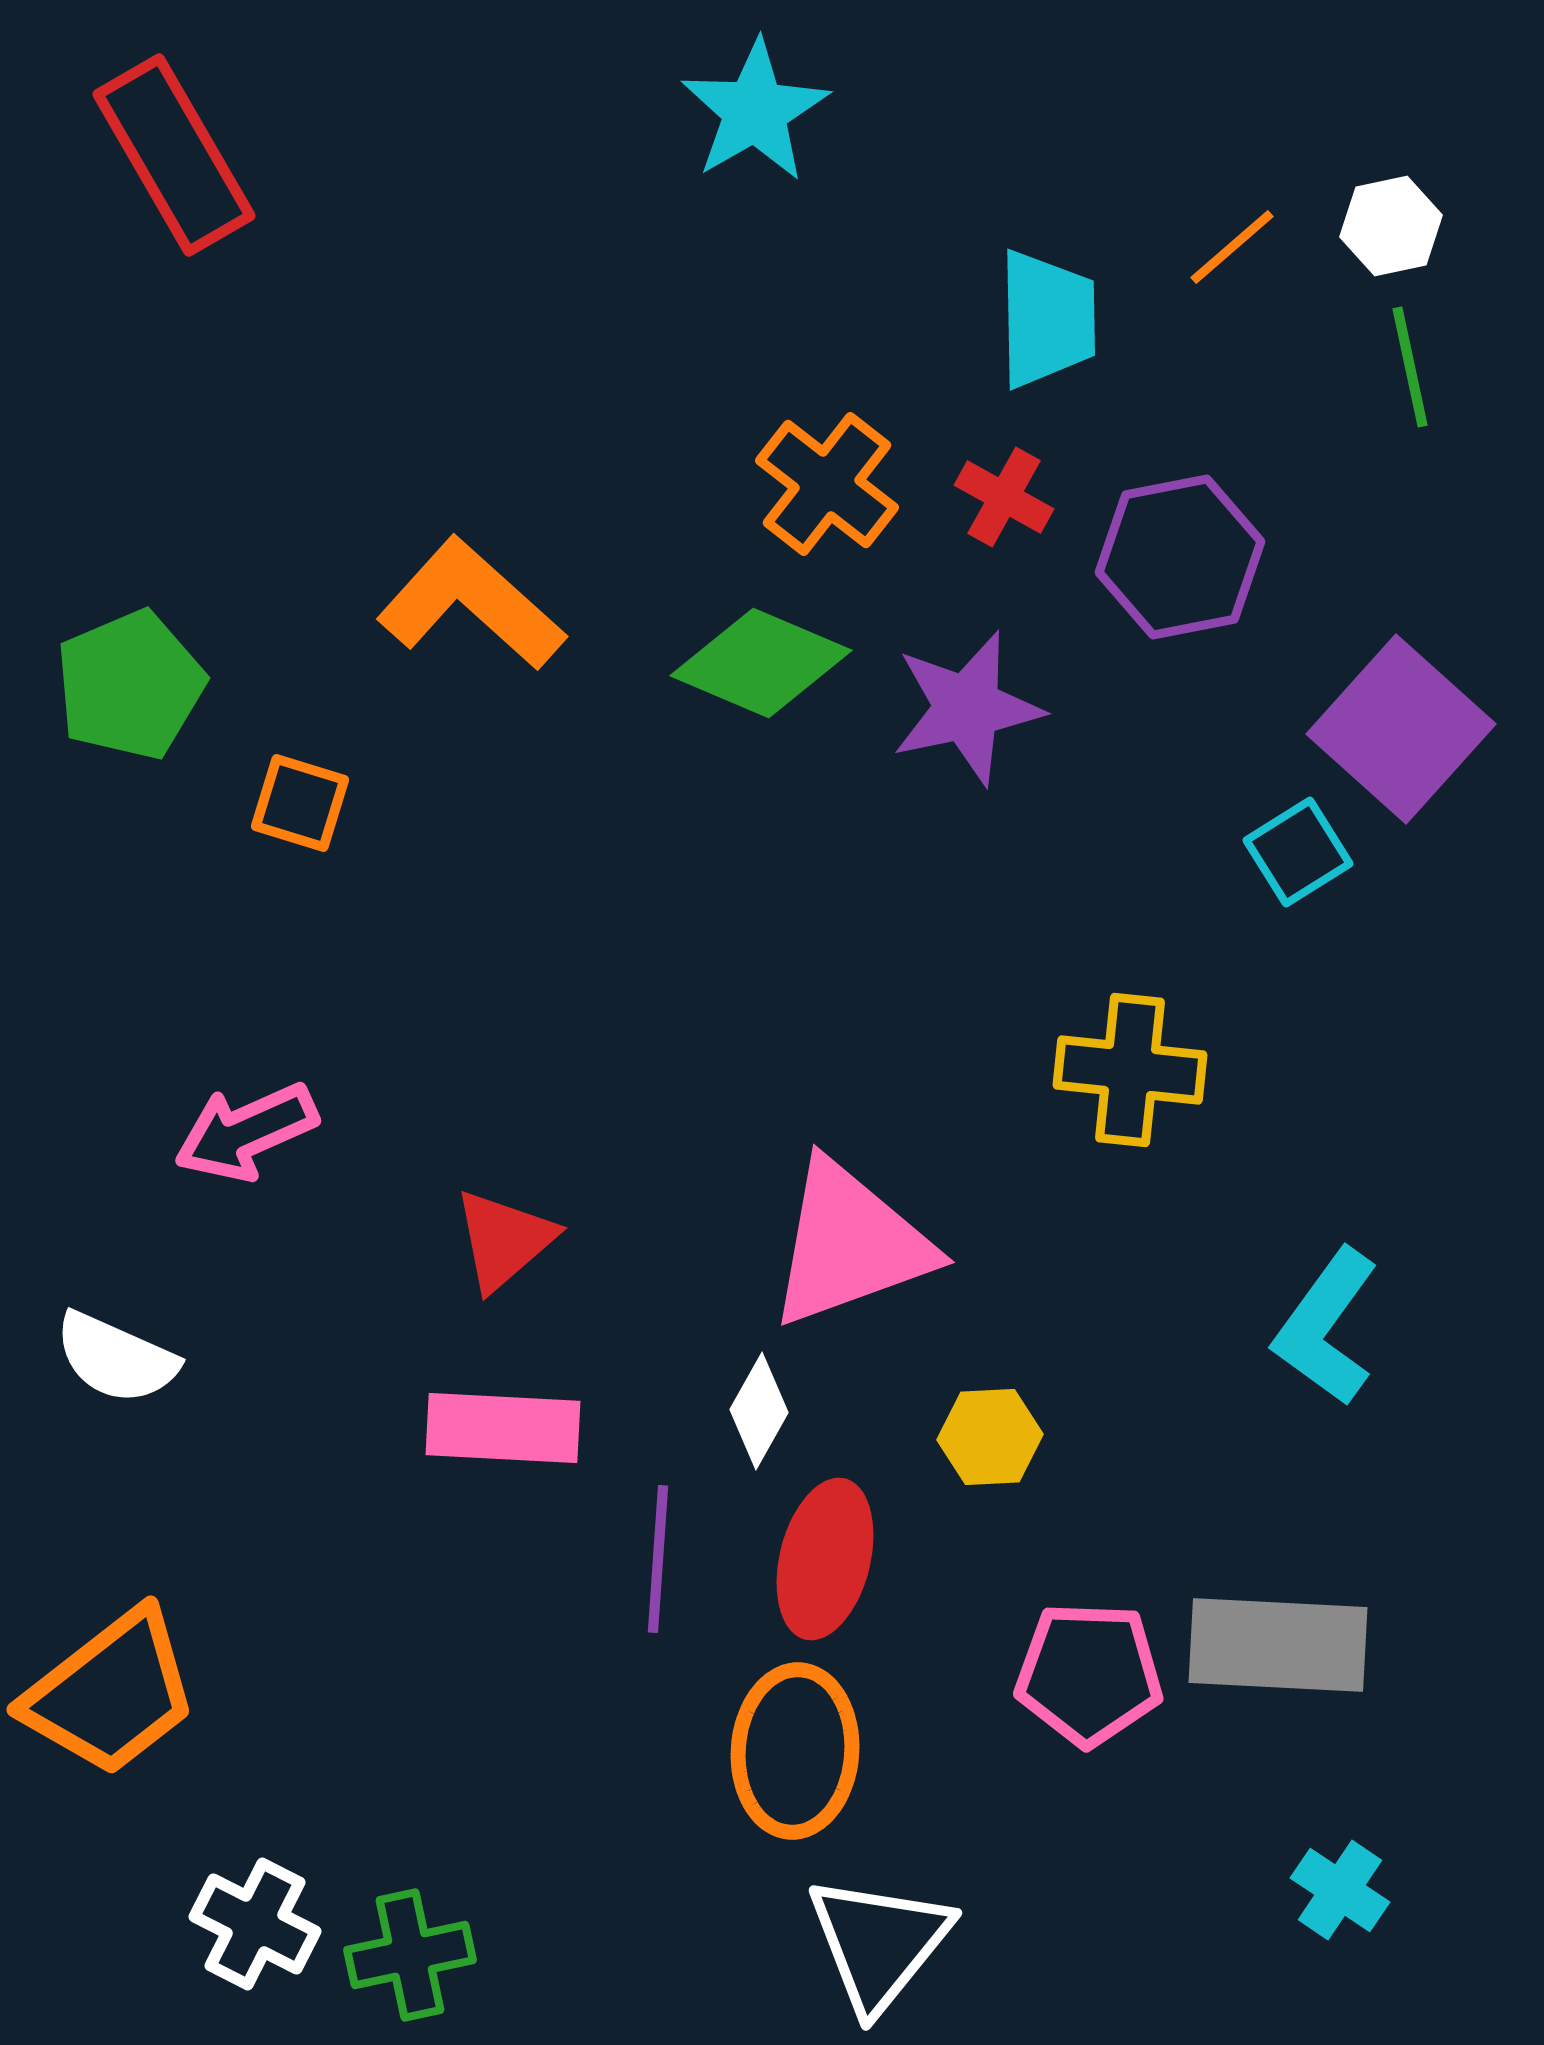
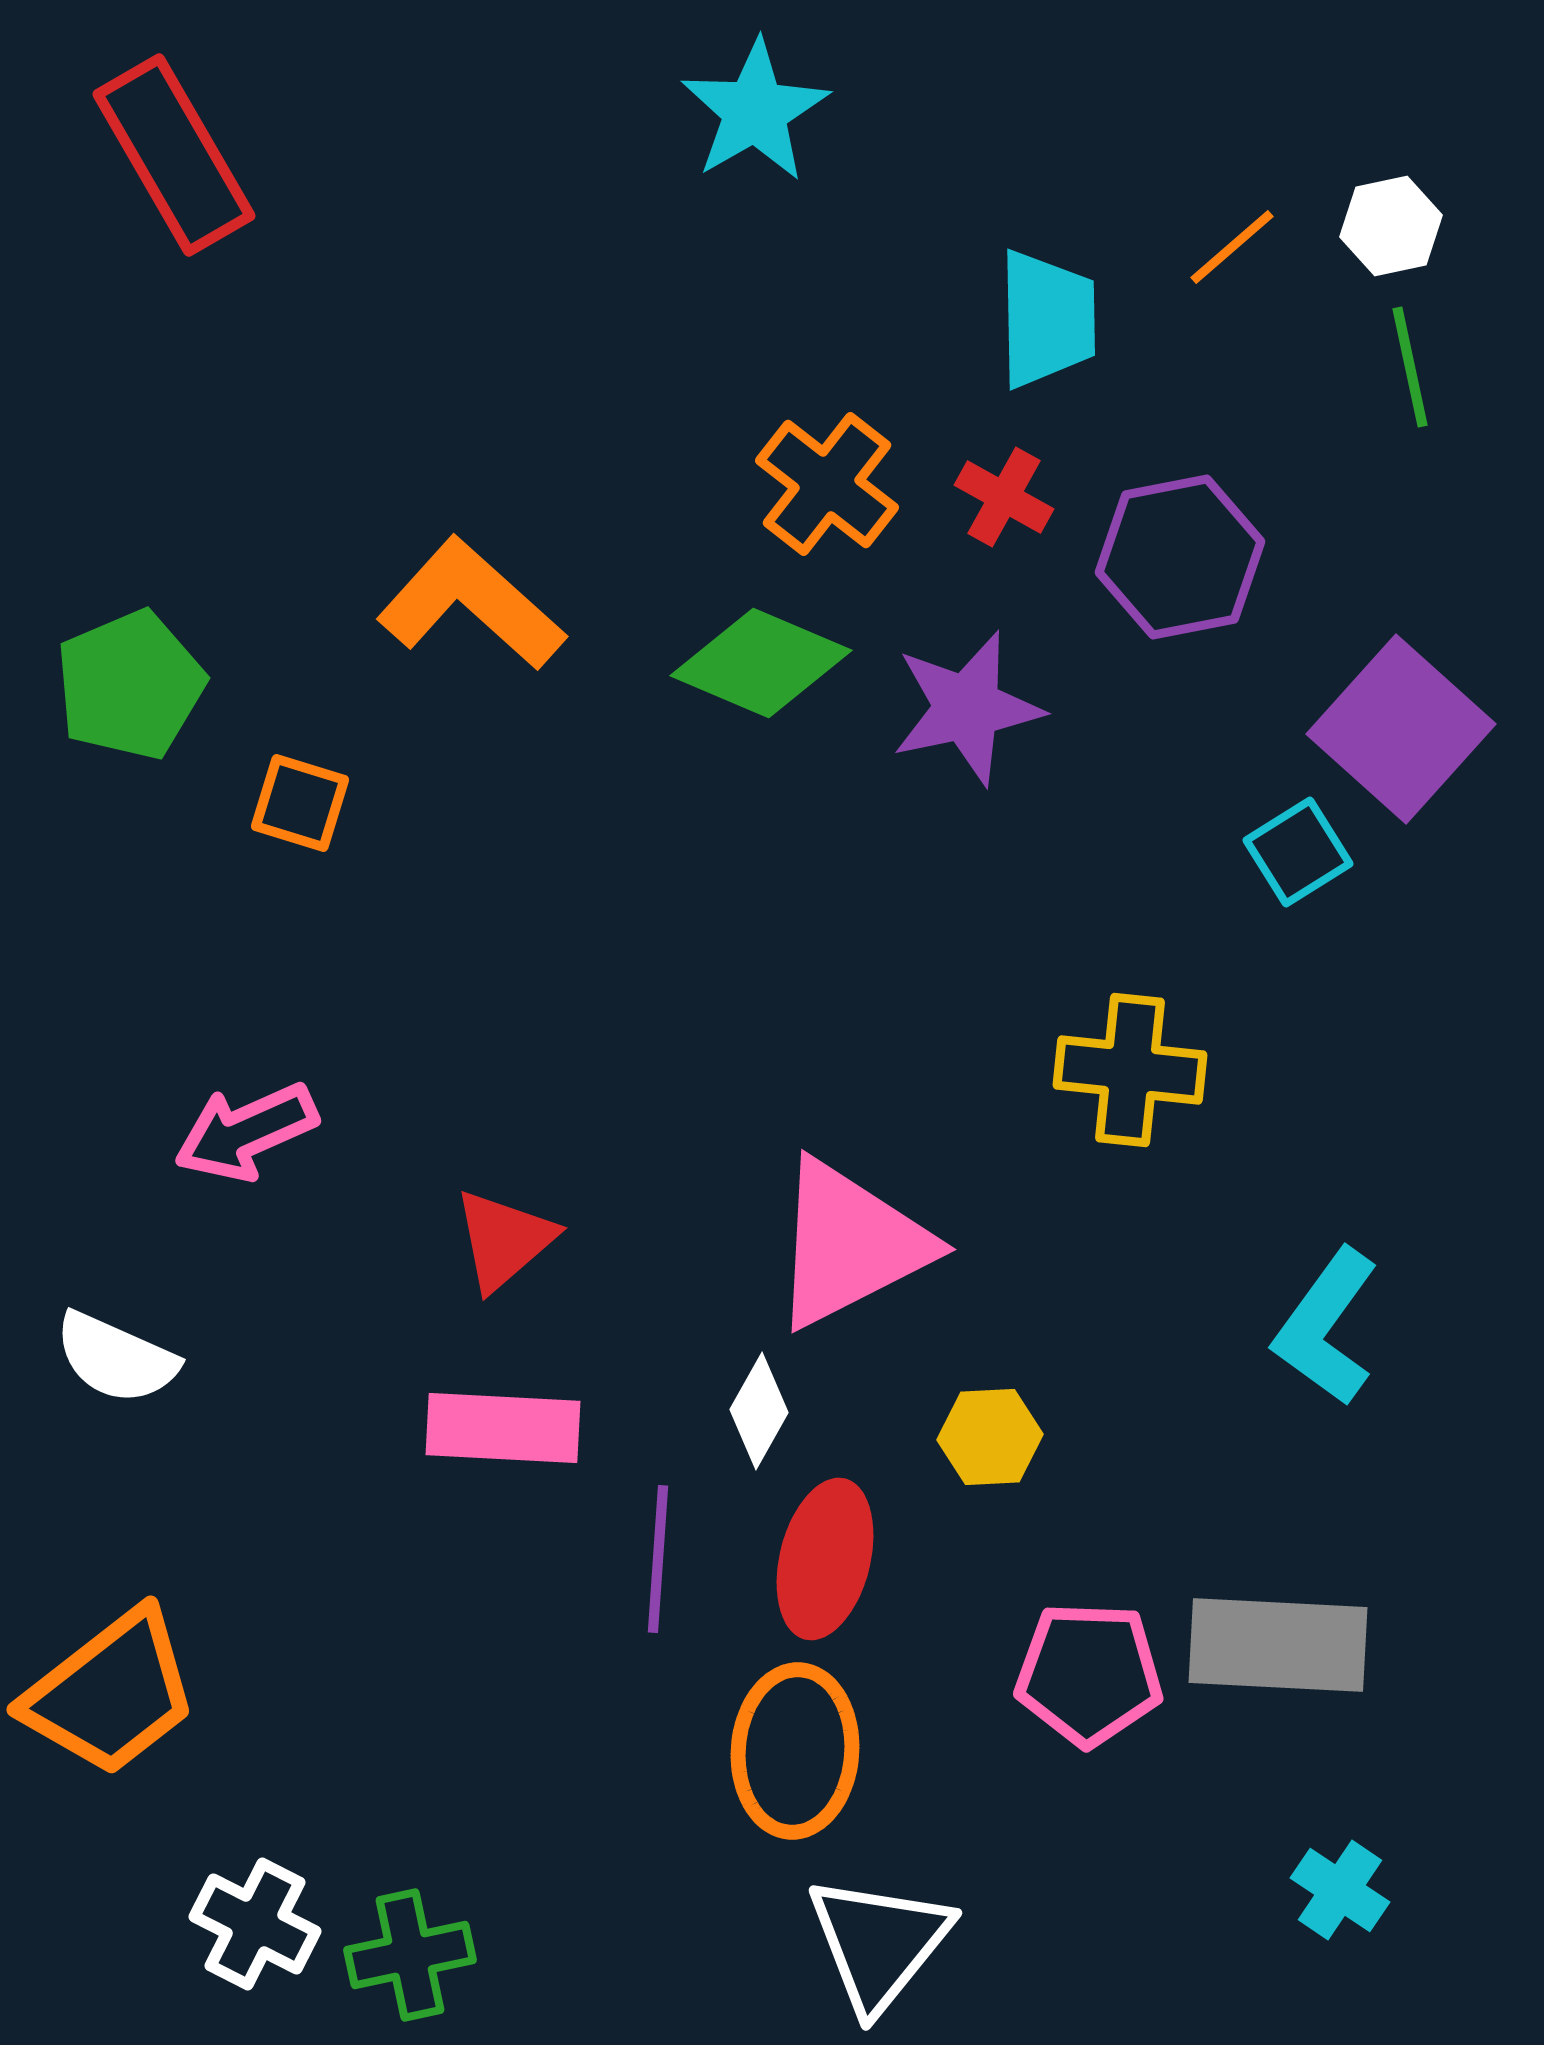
pink triangle: rotated 7 degrees counterclockwise
